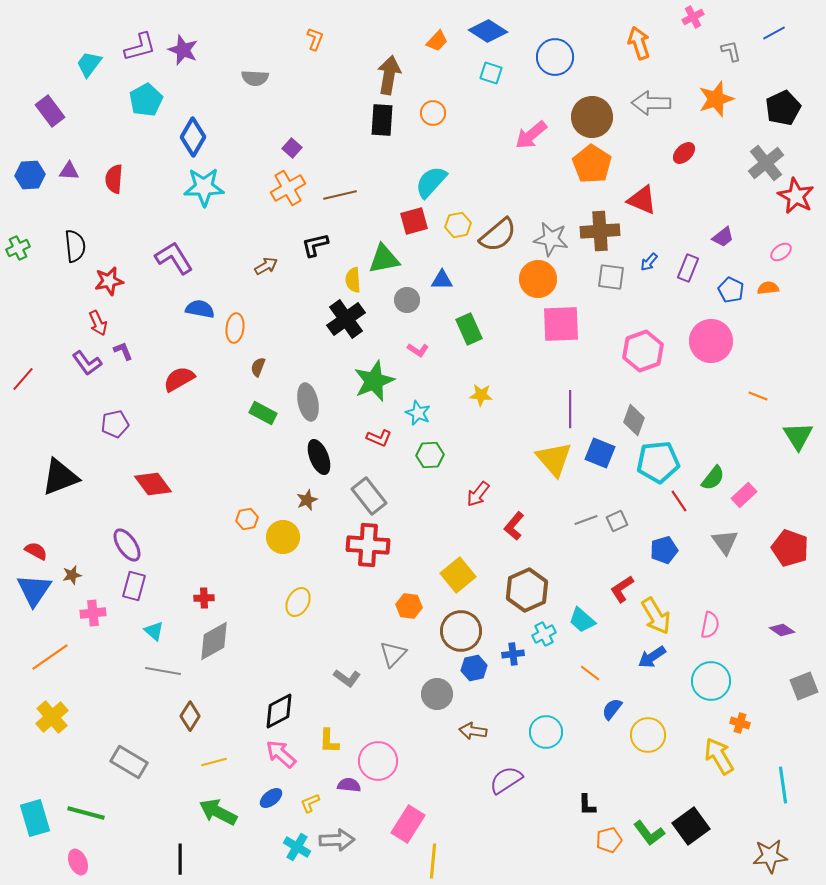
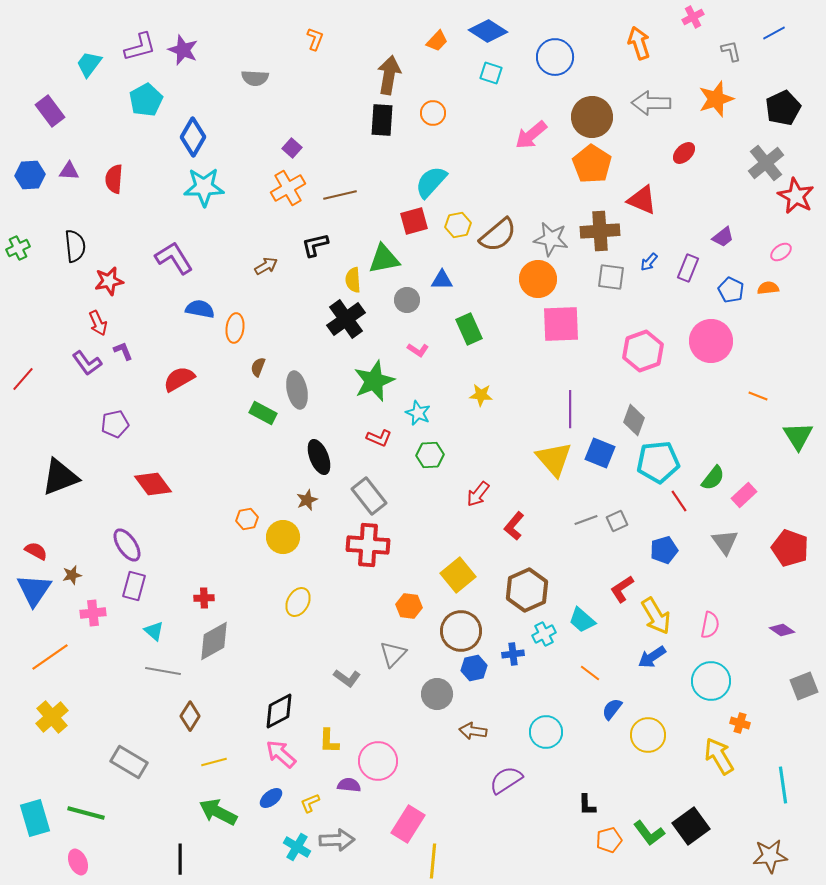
gray ellipse at (308, 402): moved 11 px left, 12 px up
